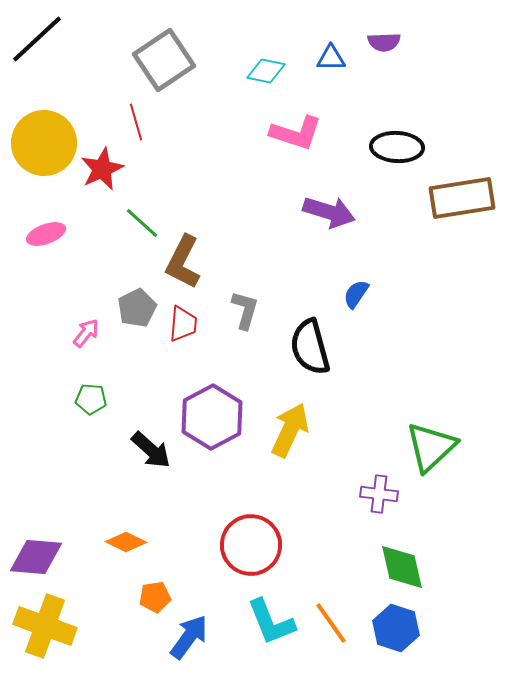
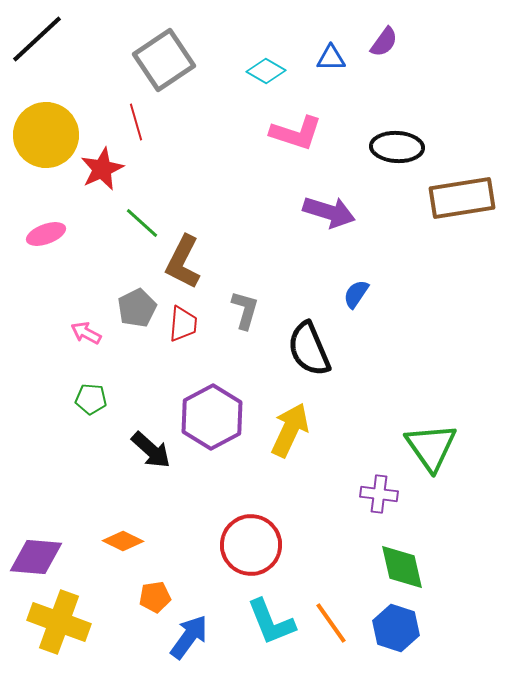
purple semicircle: rotated 52 degrees counterclockwise
cyan diamond: rotated 18 degrees clockwise
yellow circle: moved 2 px right, 8 px up
pink arrow: rotated 100 degrees counterclockwise
black semicircle: moved 1 px left, 2 px down; rotated 8 degrees counterclockwise
green triangle: rotated 22 degrees counterclockwise
orange diamond: moved 3 px left, 1 px up
yellow cross: moved 14 px right, 4 px up
